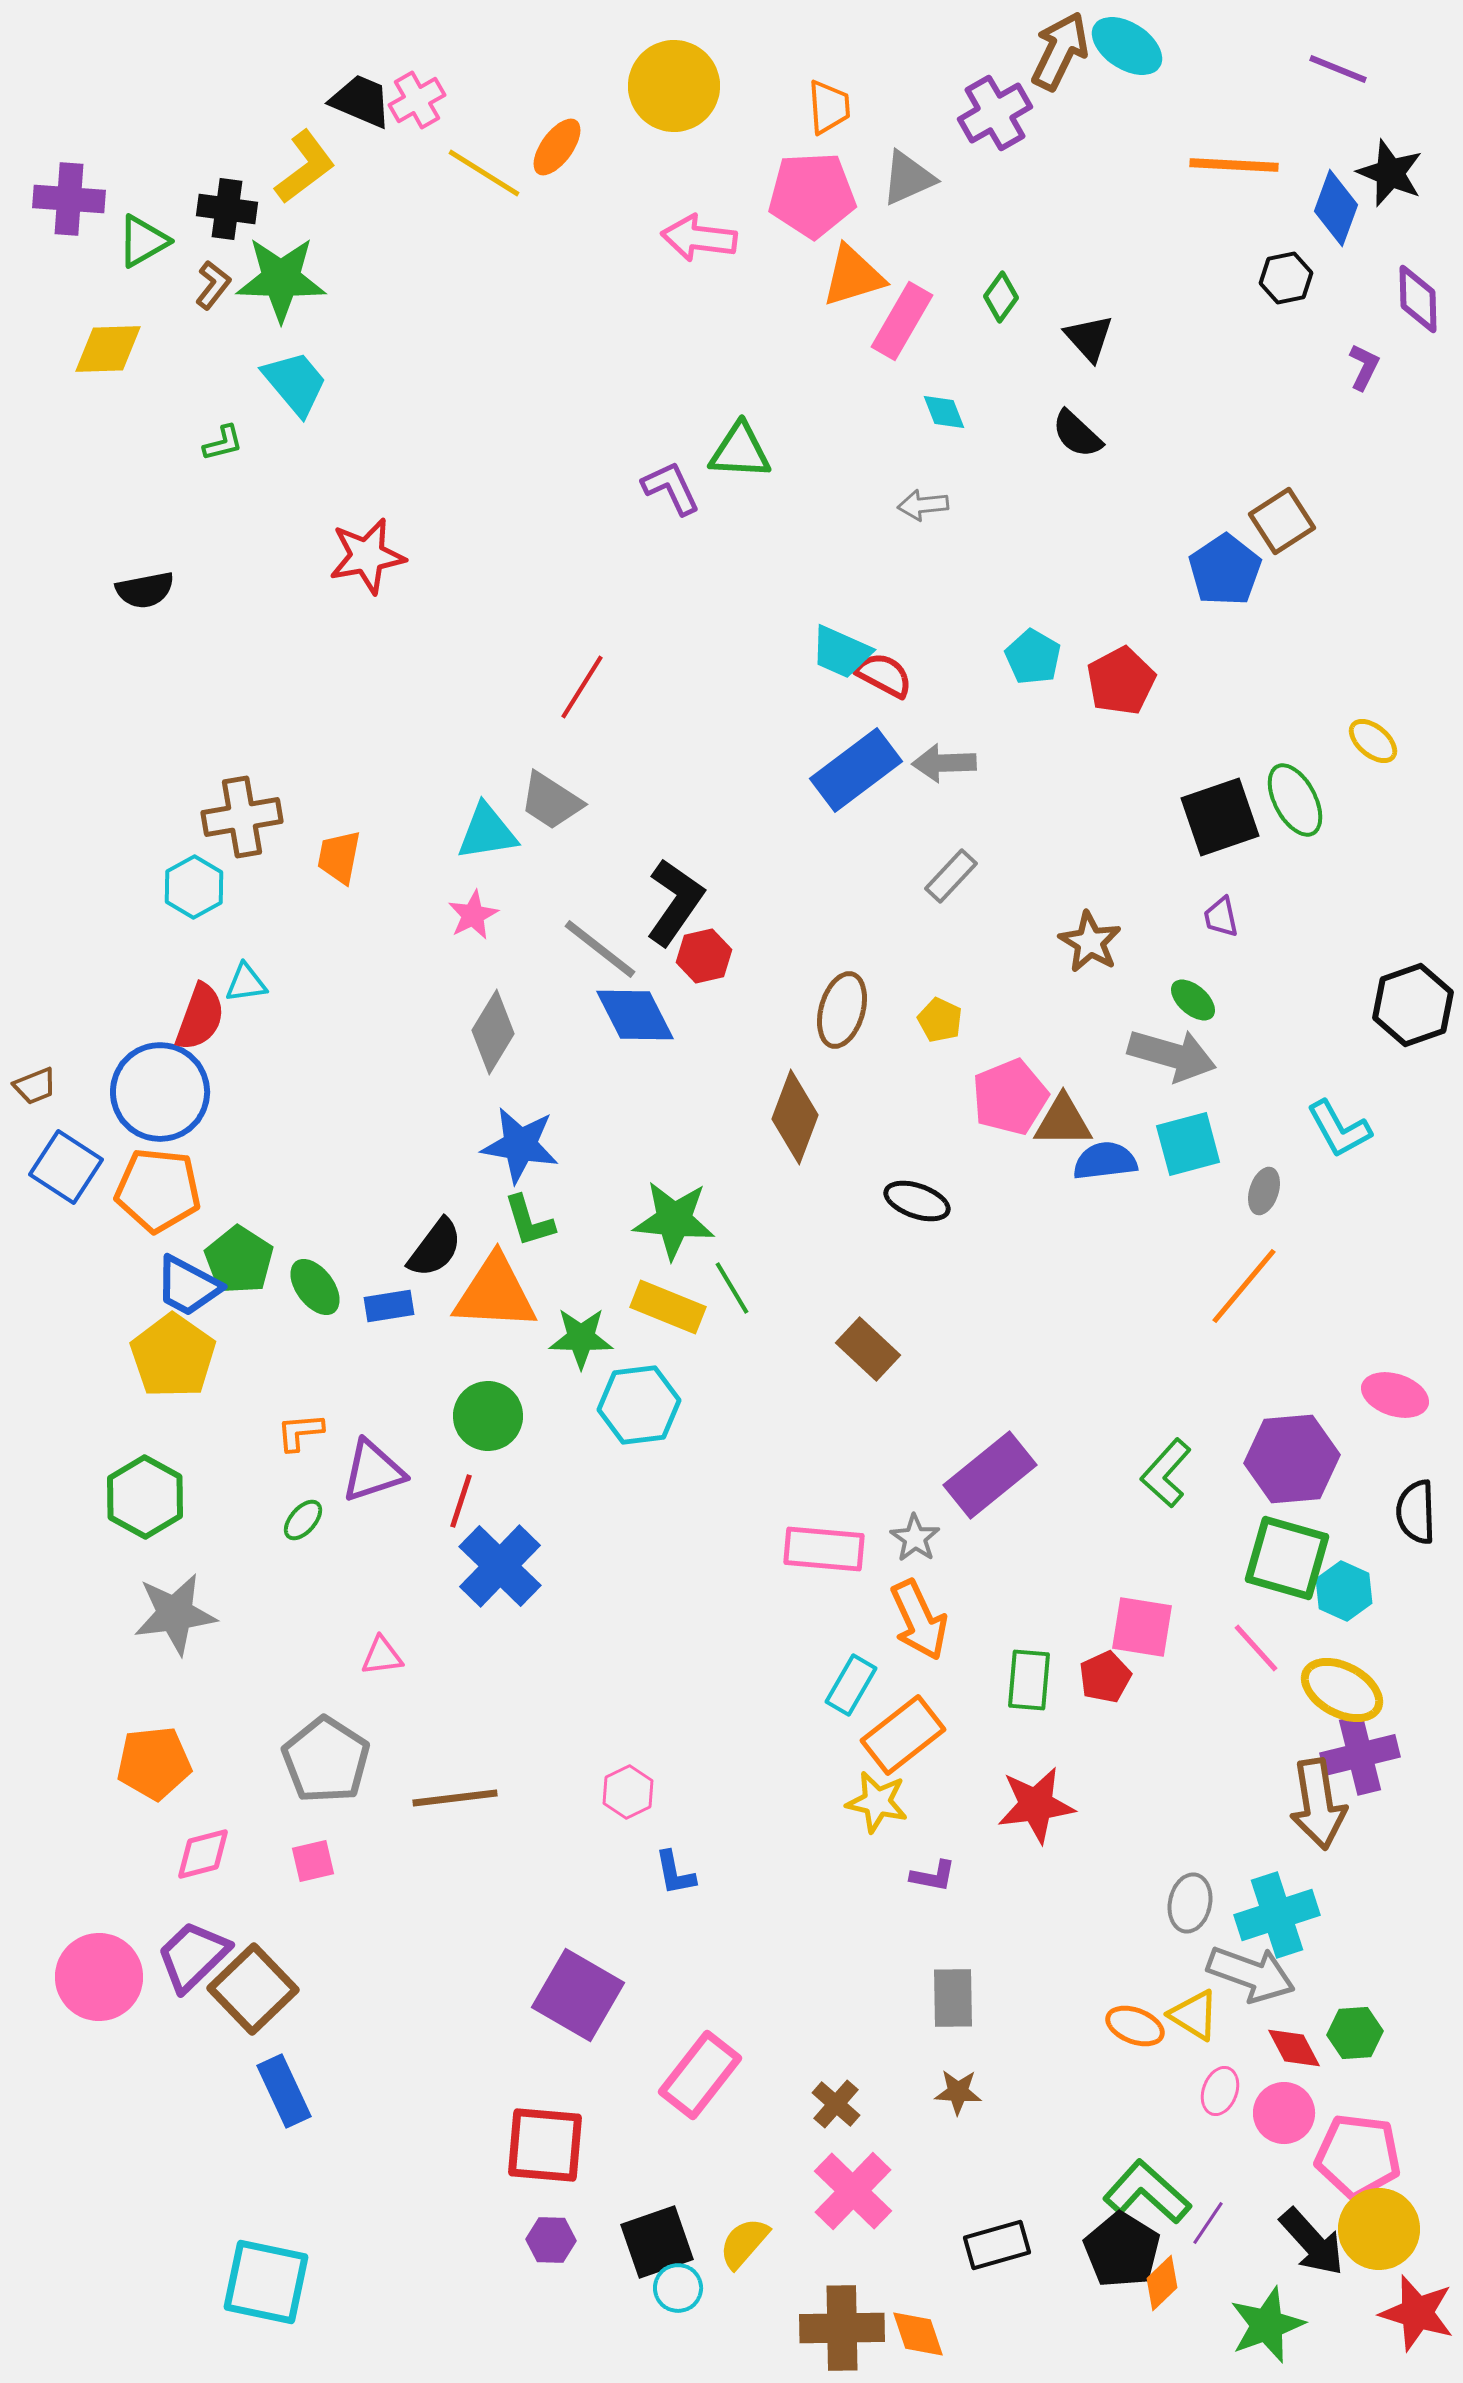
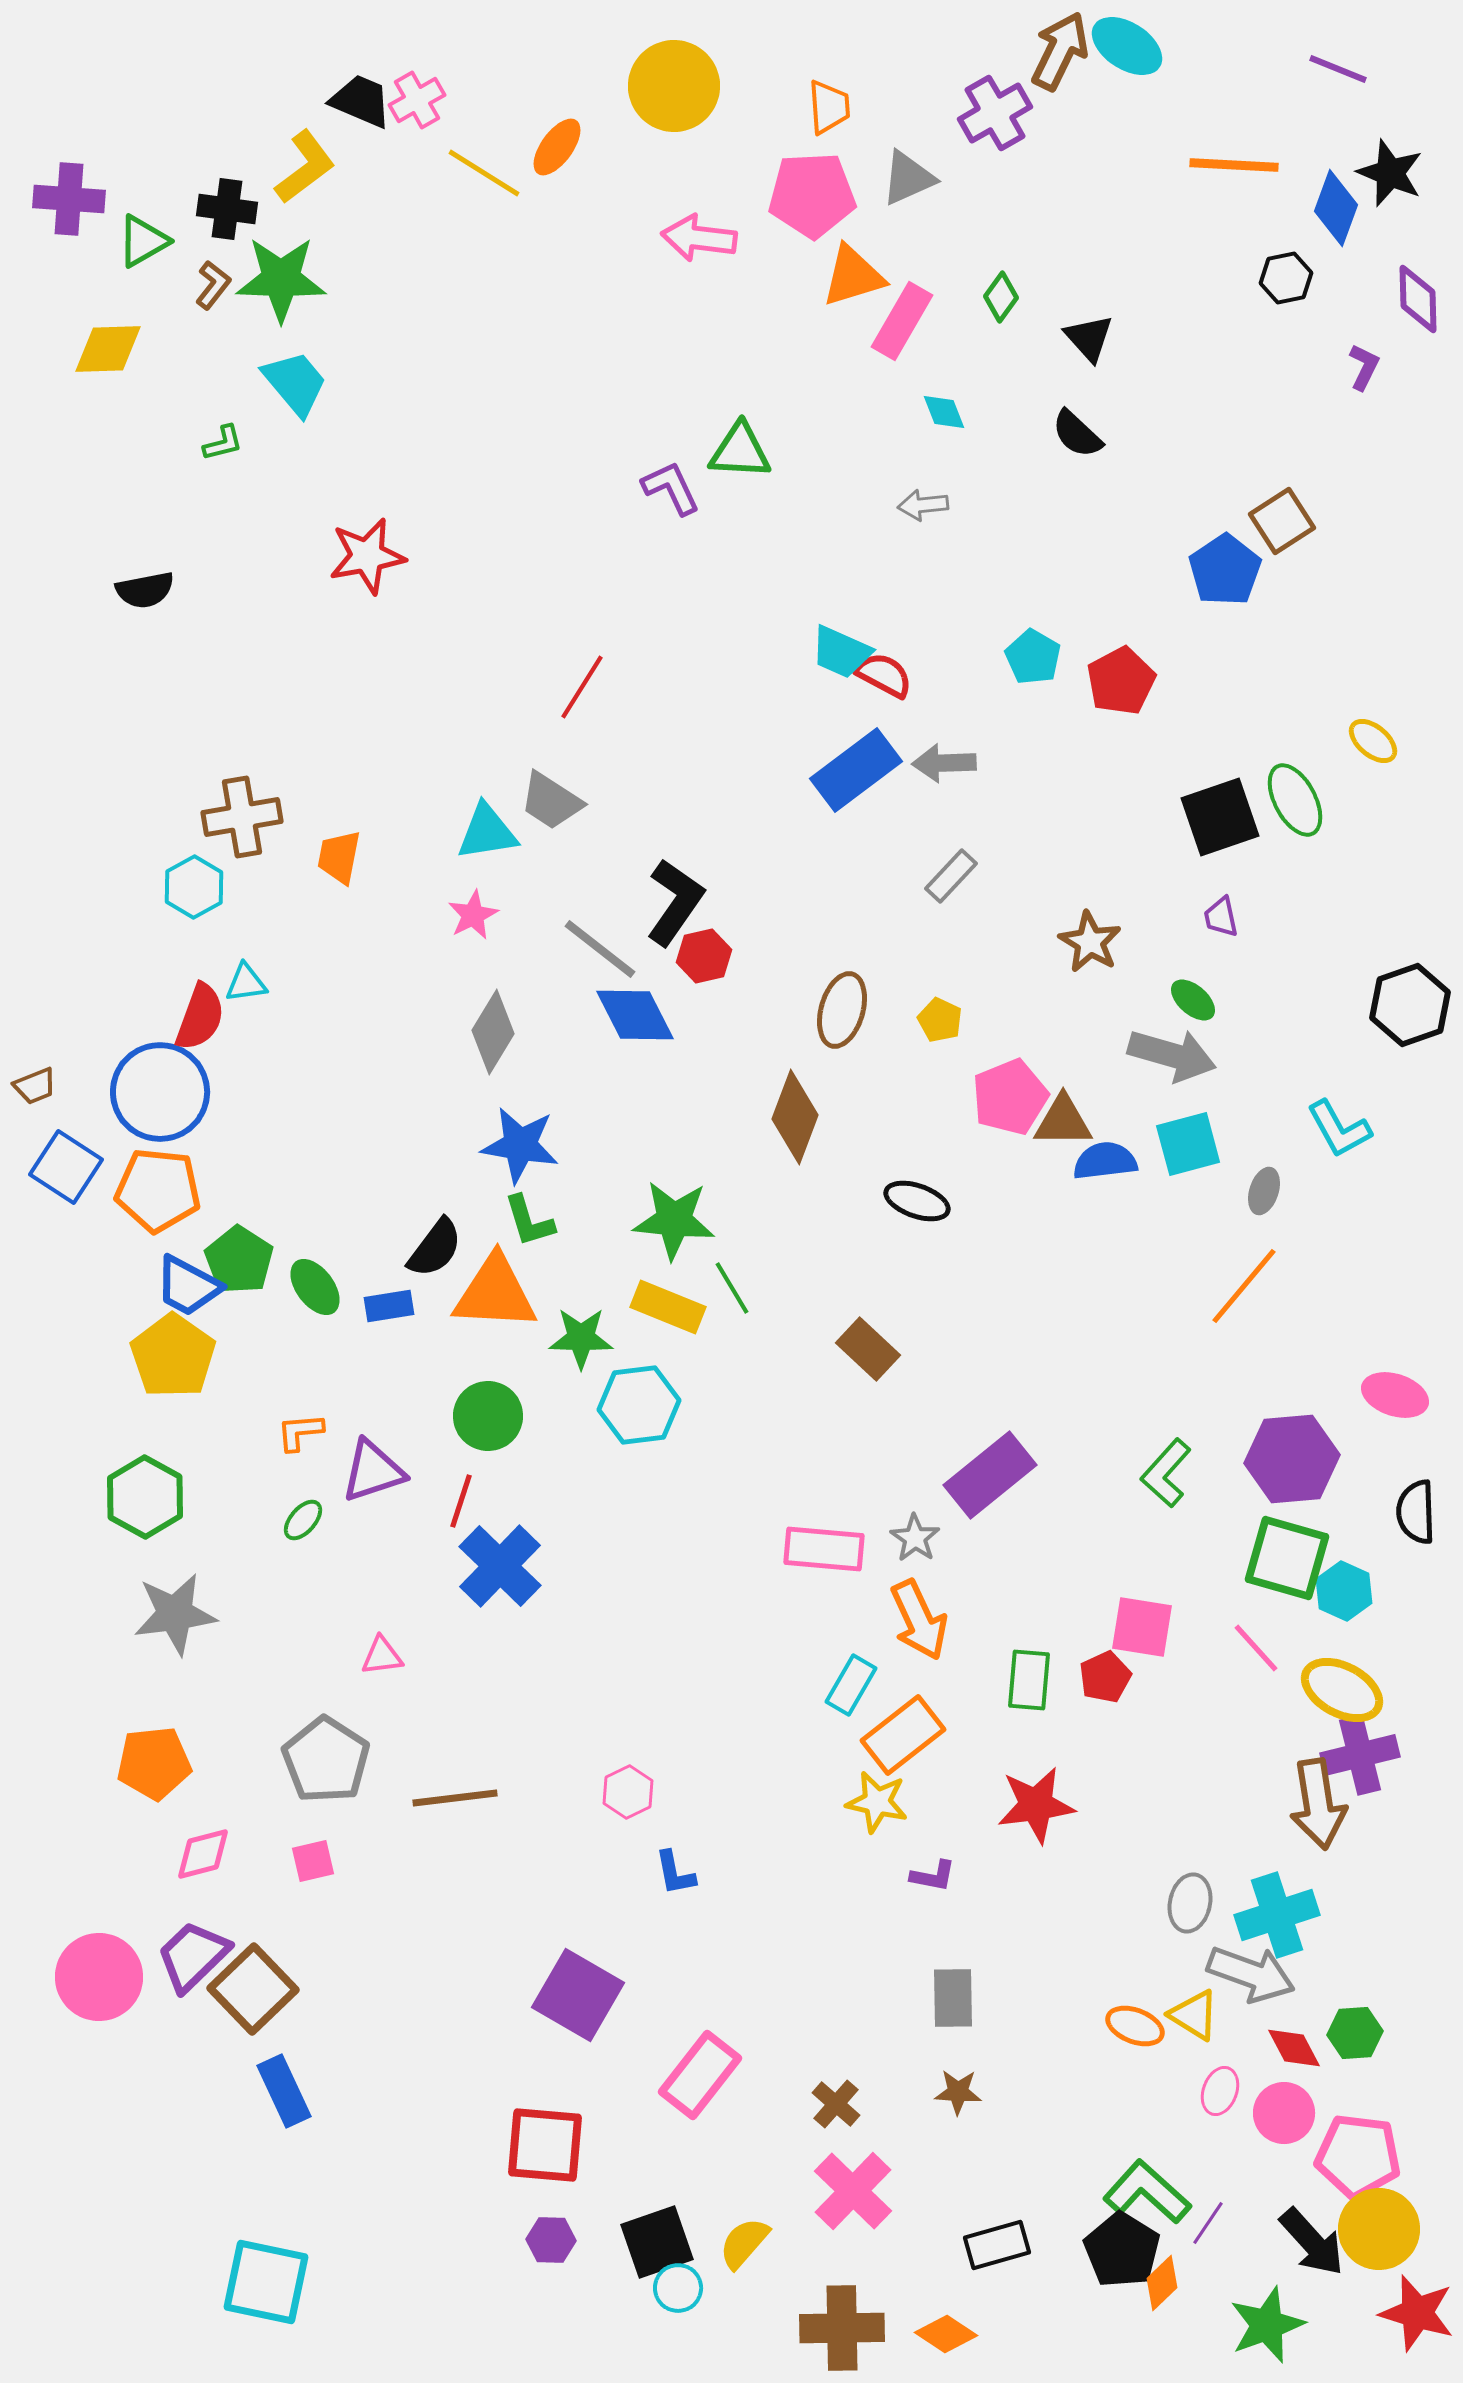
black hexagon at (1413, 1005): moved 3 px left
orange diamond at (918, 2334): moved 28 px right; rotated 38 degrees counterclockwise
